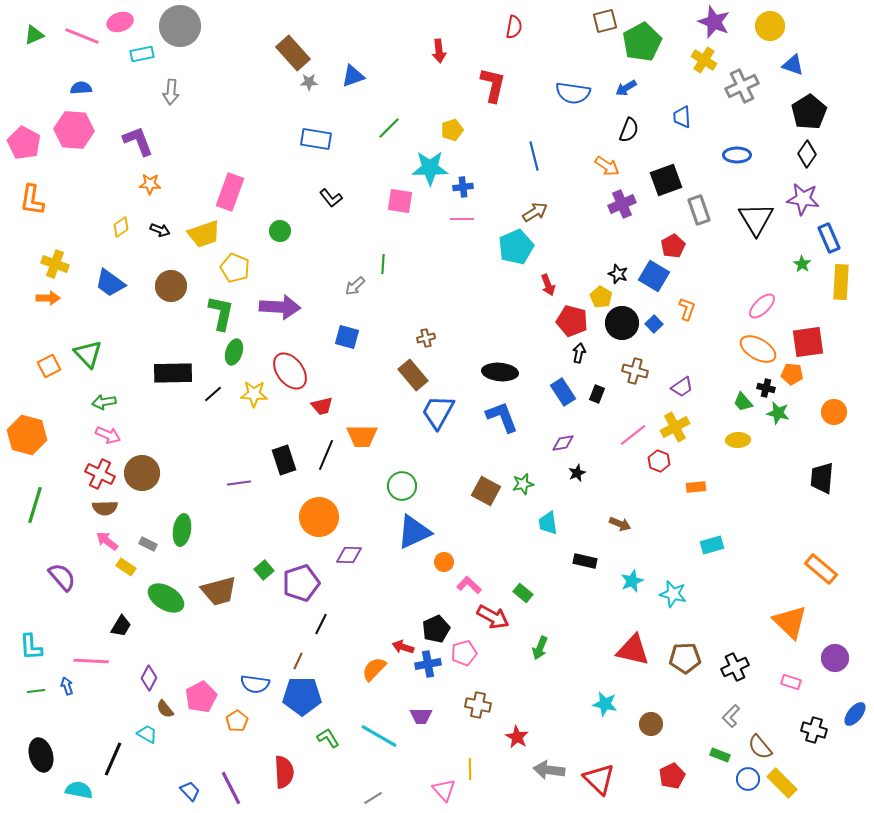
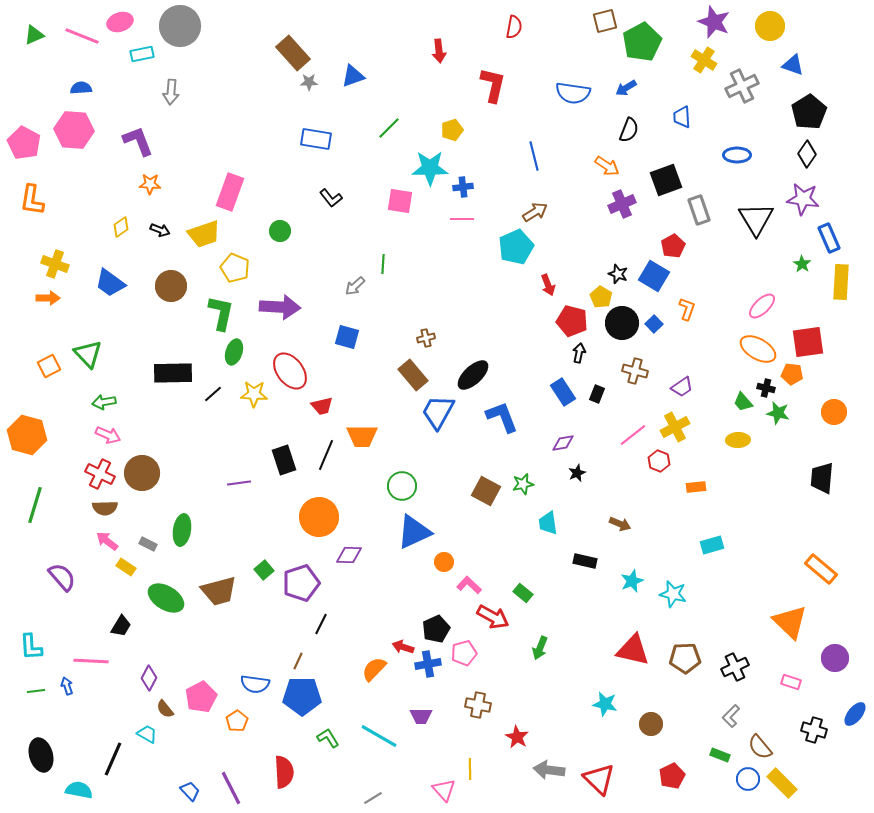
black ellipse at (500, 372): moved 27 px left, 3 px down; rotated 48 degrees counterclockwise
